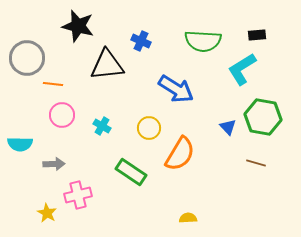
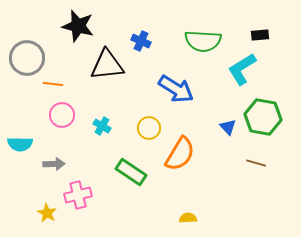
black rectangle: moved 3 px right
